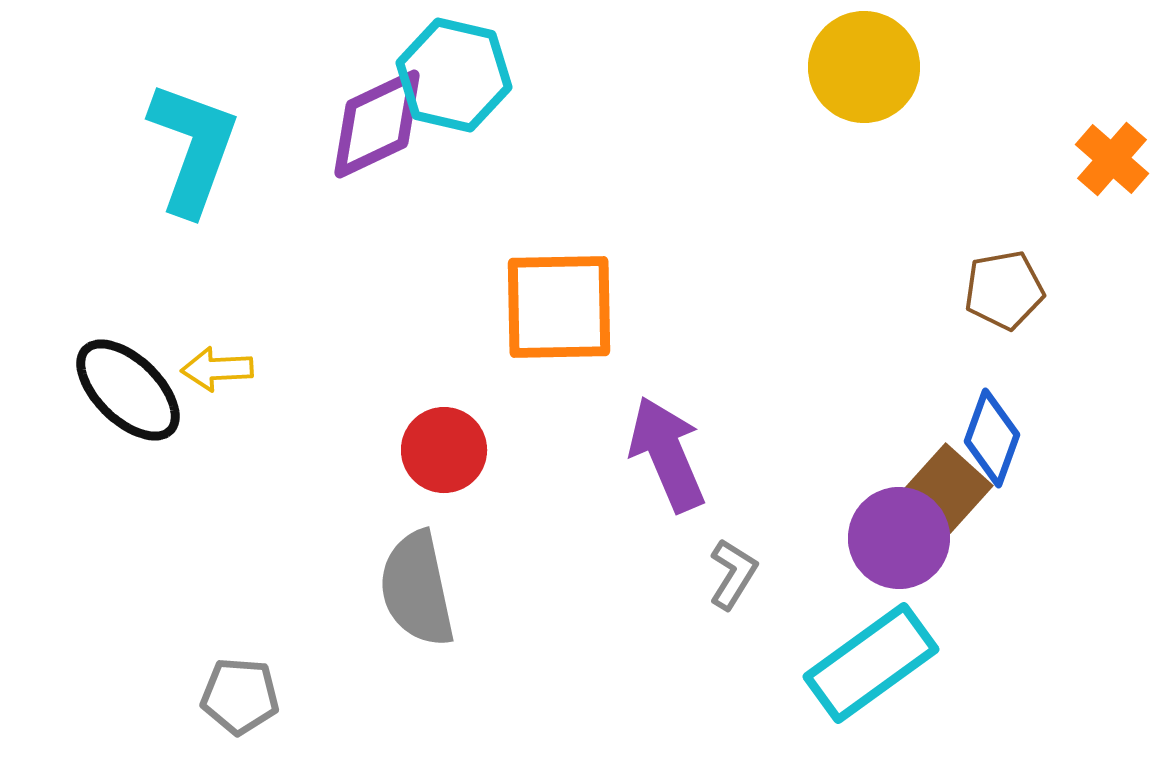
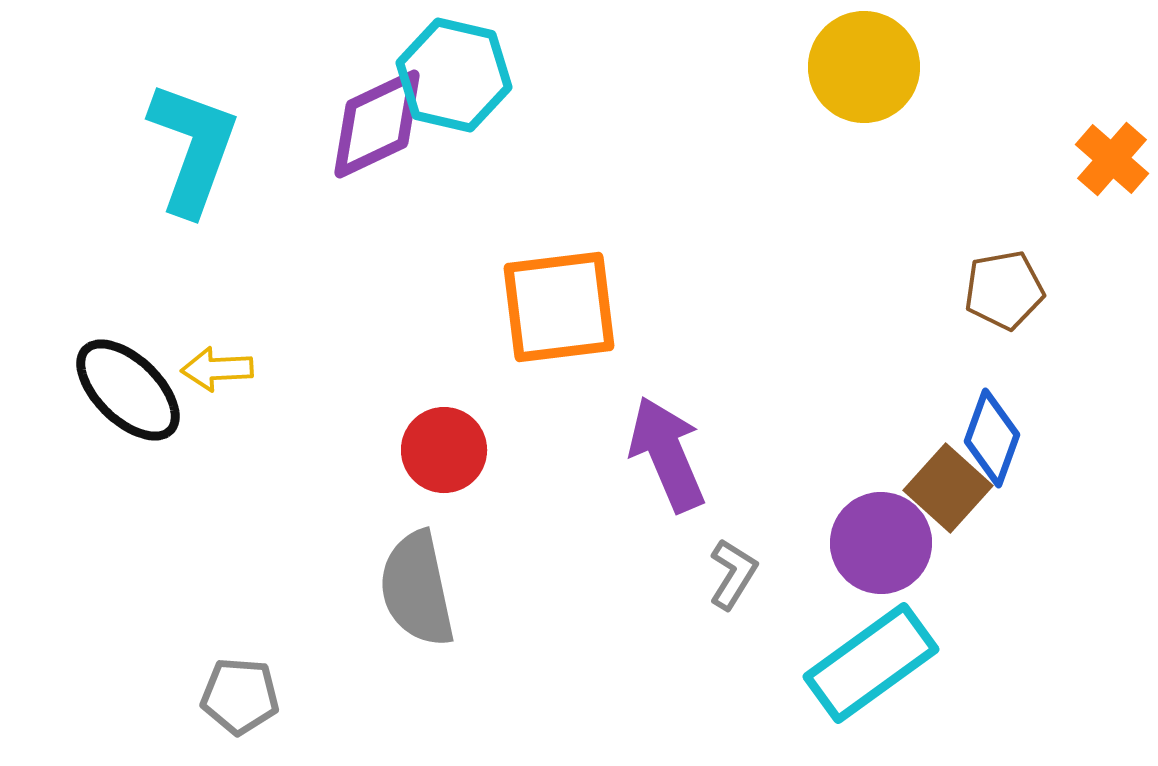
orange square: rotated 6 degrees counterclockwise
purple circle: moved 18 px left, 5 px down
